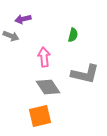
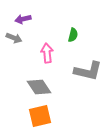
gray arrow: moved 3 px right, 2 px down
pink arrow: moved 3 px right, 4 px up
gray L-shape: moved 3 px right, 3 px up
gray diamond: moved 9 px left
